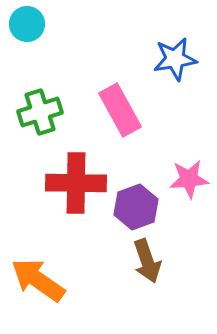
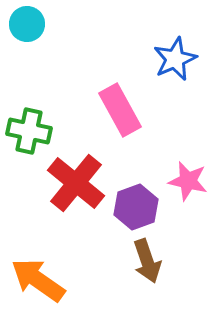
blue star: rotated 15 degrees counterclockwise
green cross: moved 11 px left, 19 px down; rotated 30 degrees clockwise
pink star: moved 1 px left, 2 px down; rotated 18 degrees clockwise
red cross: rotated 38 degrees clockwise
